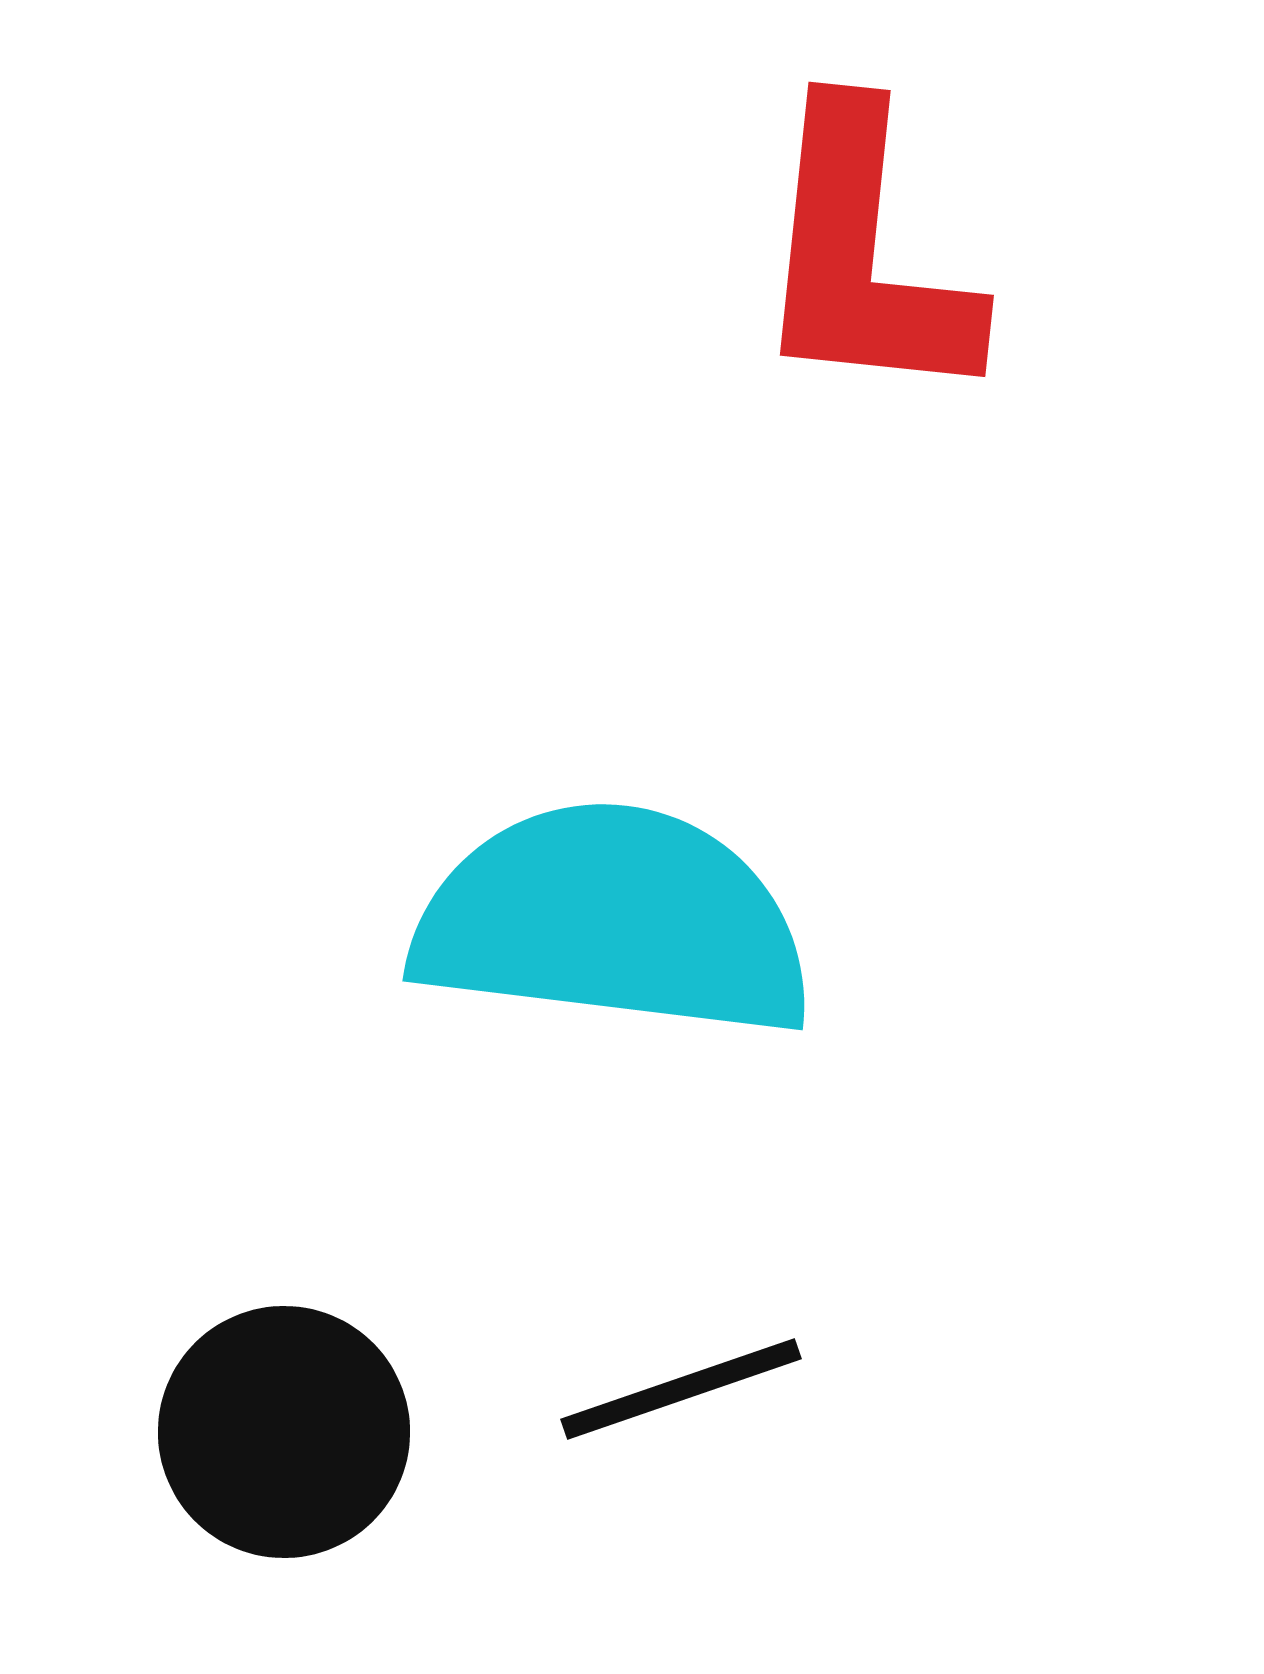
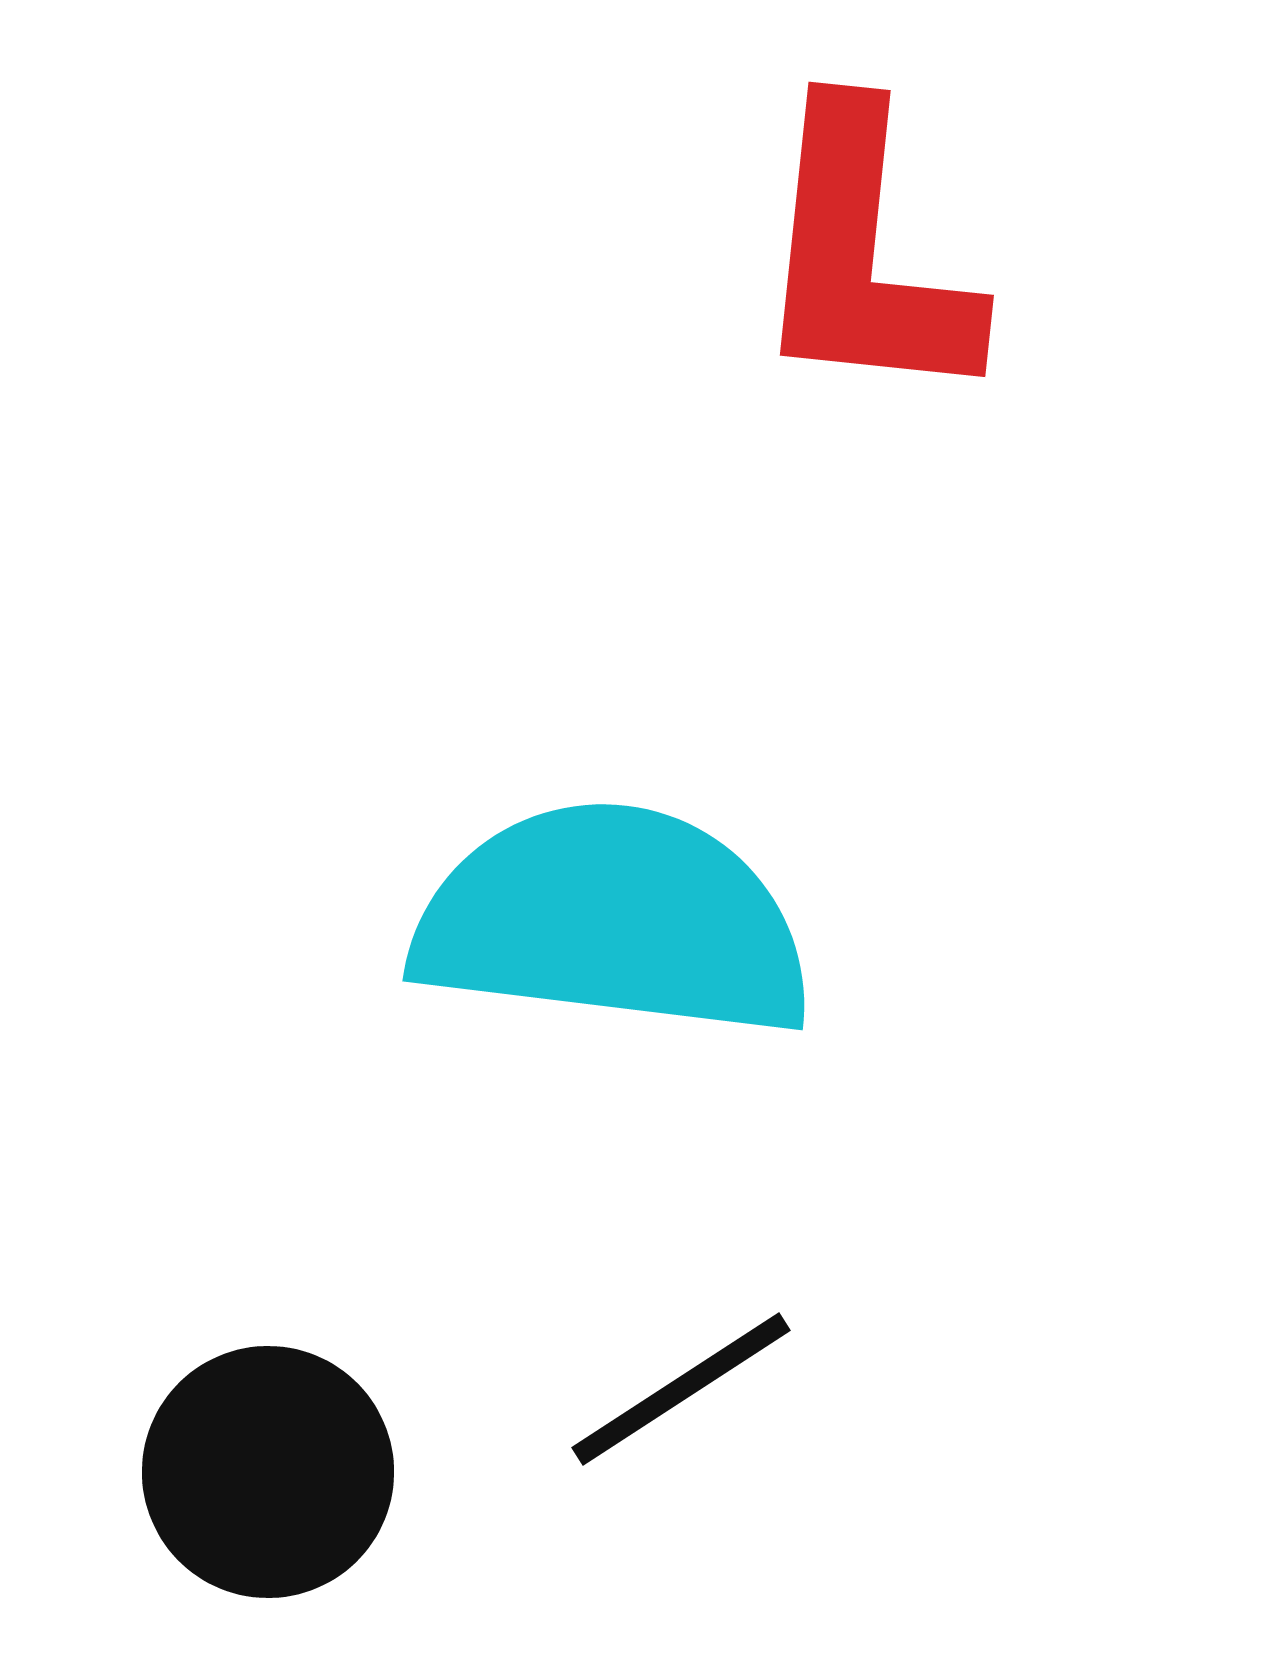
black line: rotated 14 degrees counterclockwise
black circle: moved 16 px left, 40 px down
